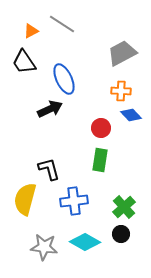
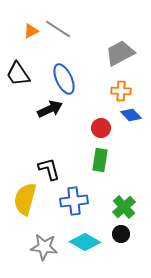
gray line: moved 4 px left, 5 px down
gray trapezoid: moved 2 px left
black trapezoid: moved 6 px left, 12 px down
